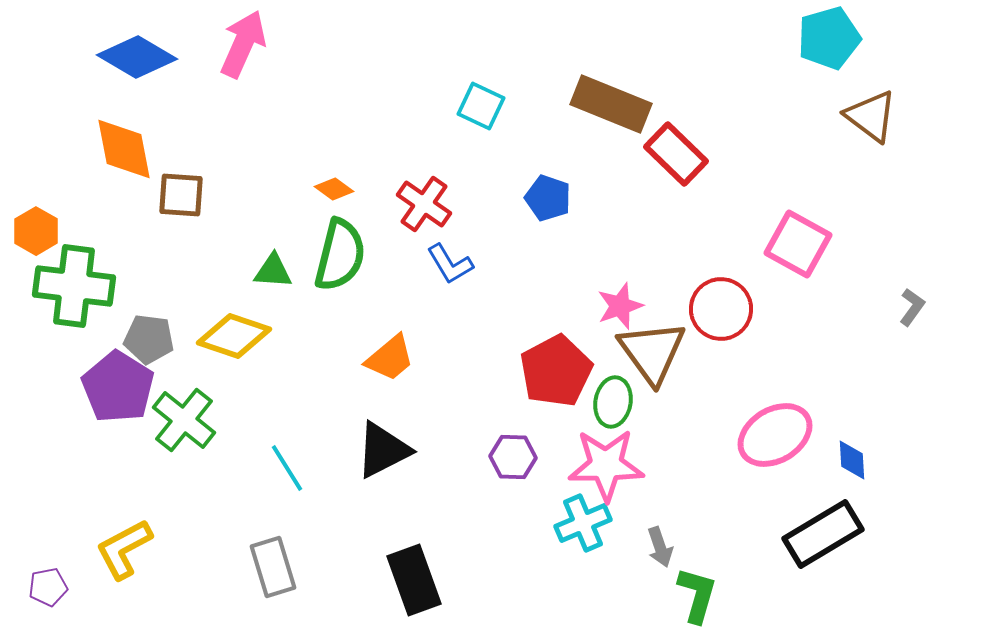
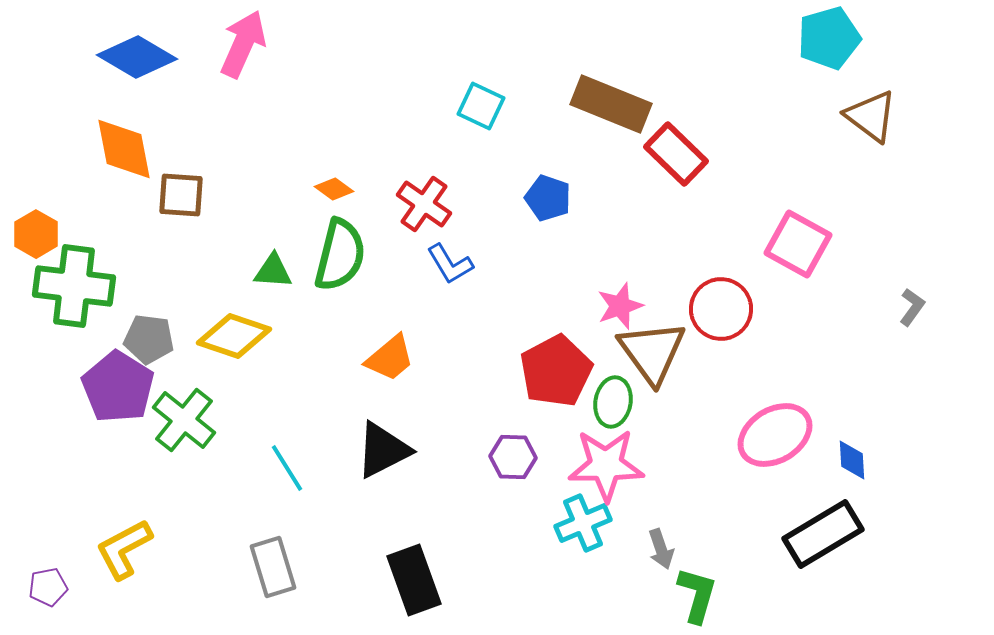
orange hexagon at (36, 231): moved 3 px down
gray arrow at (660, 547): moved 1 px right, 2 px down
